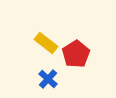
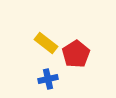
blue cross: rotated 36 degrees clockwise
